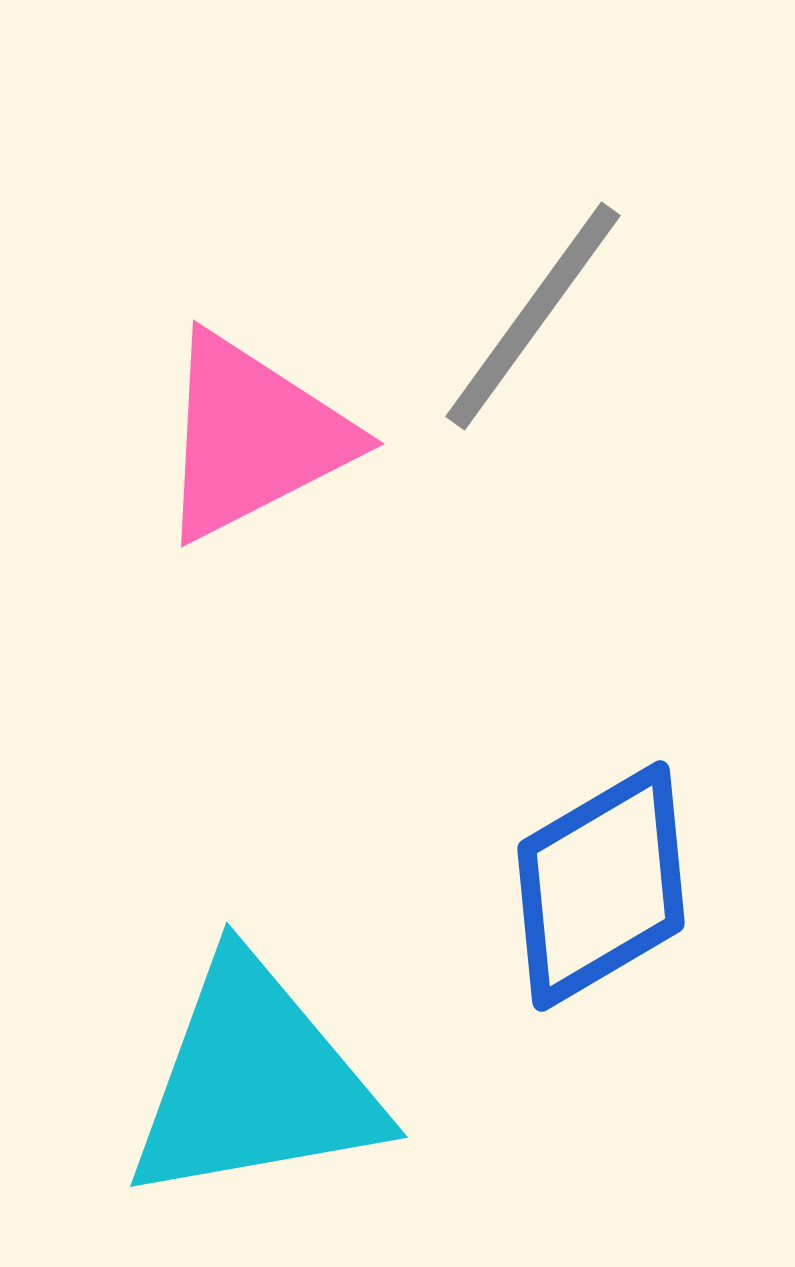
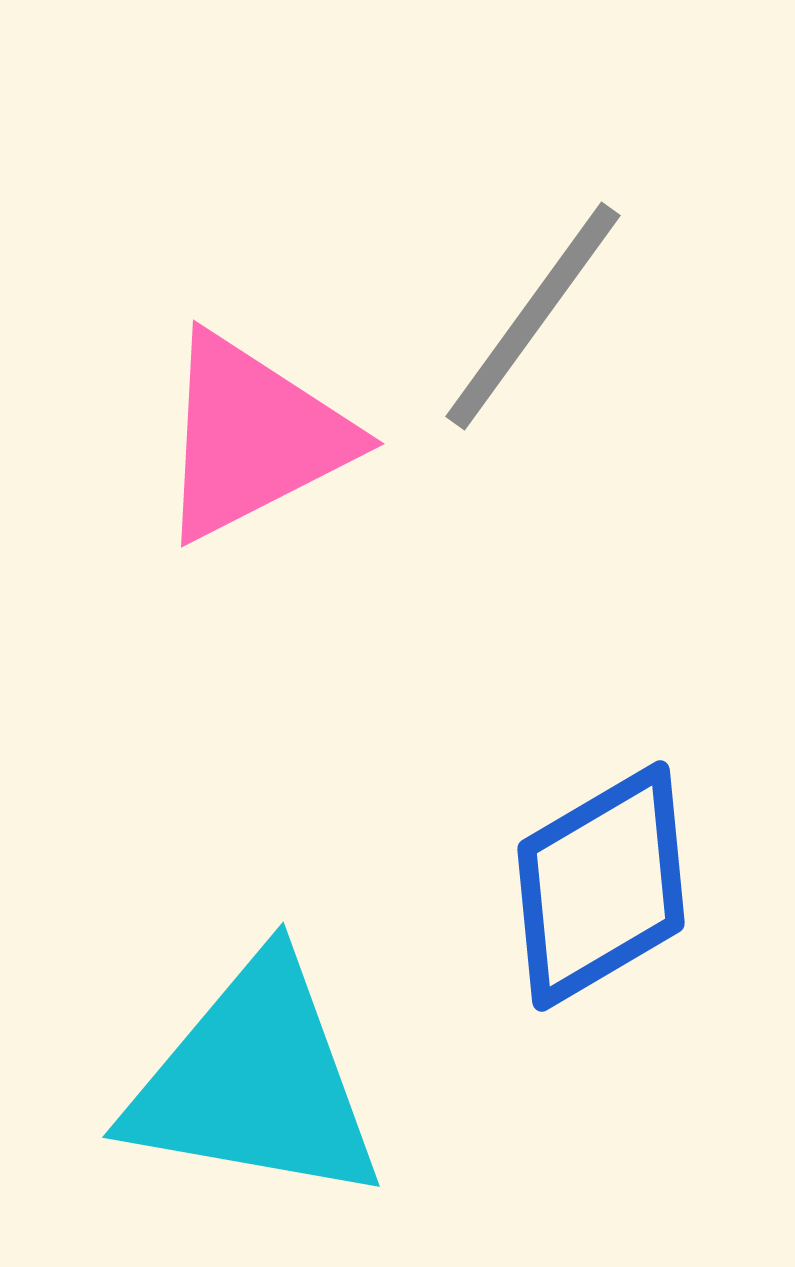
cyan triangle: rotated 20 degrees clockwise
